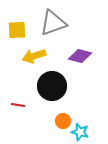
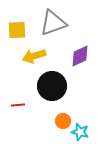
purple diamond: rotated 40 degrees counterclockwise
red line: rotated 16 degrees counterclockwise
